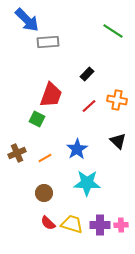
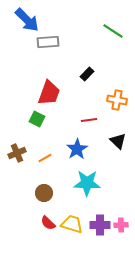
red trapezoid: moved 2 px left, 2 px up
red line: moved 14 px down; rotated 35 degrees clockwise
